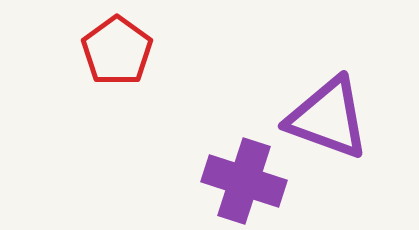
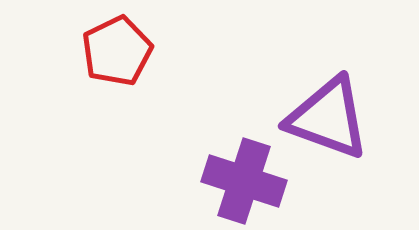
red pentagon: rotated 10 degrees clockwise
